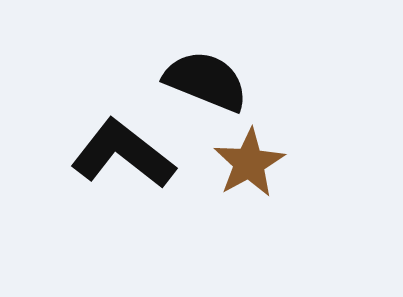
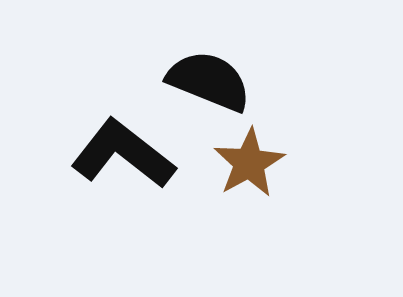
black semicircle: moved 3 px right
